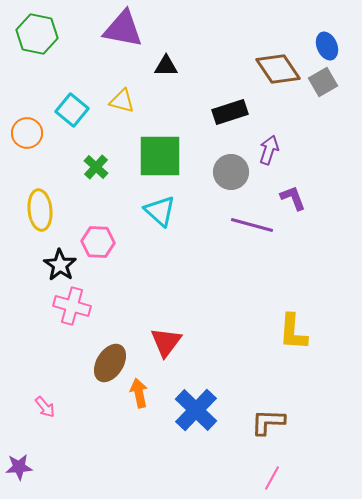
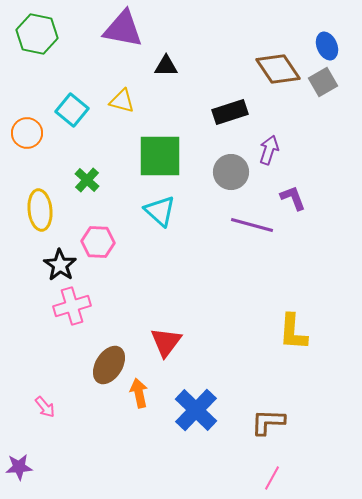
green cross: moved 9 px left, 13 px down
pink cross: rotated 33 degrees counterclockwise
brown ellipse: moved 1 px left, 2 px down
